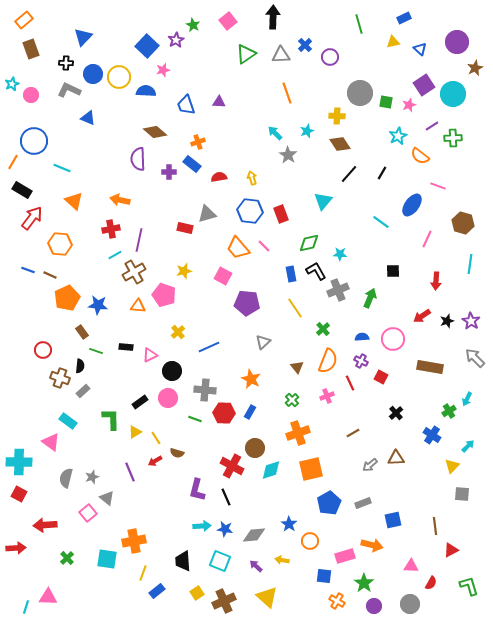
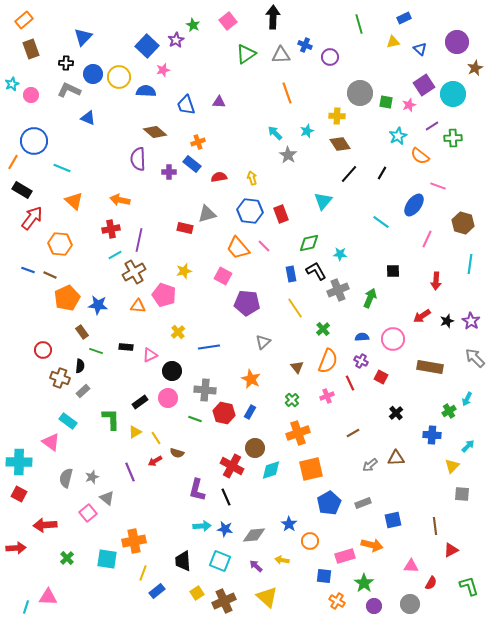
blue cross at (305, 45): rotated 24 degrees counterclockwise
blue ellipse at (412, 205): moved 2 px right
blue line at (209, 347): rotated 15 degrees clockwise
red hexagon at (224, 413): rotated 10 degrees clockwise
blue cross at (432, 435): rotated 30 degrees counterclockwise
